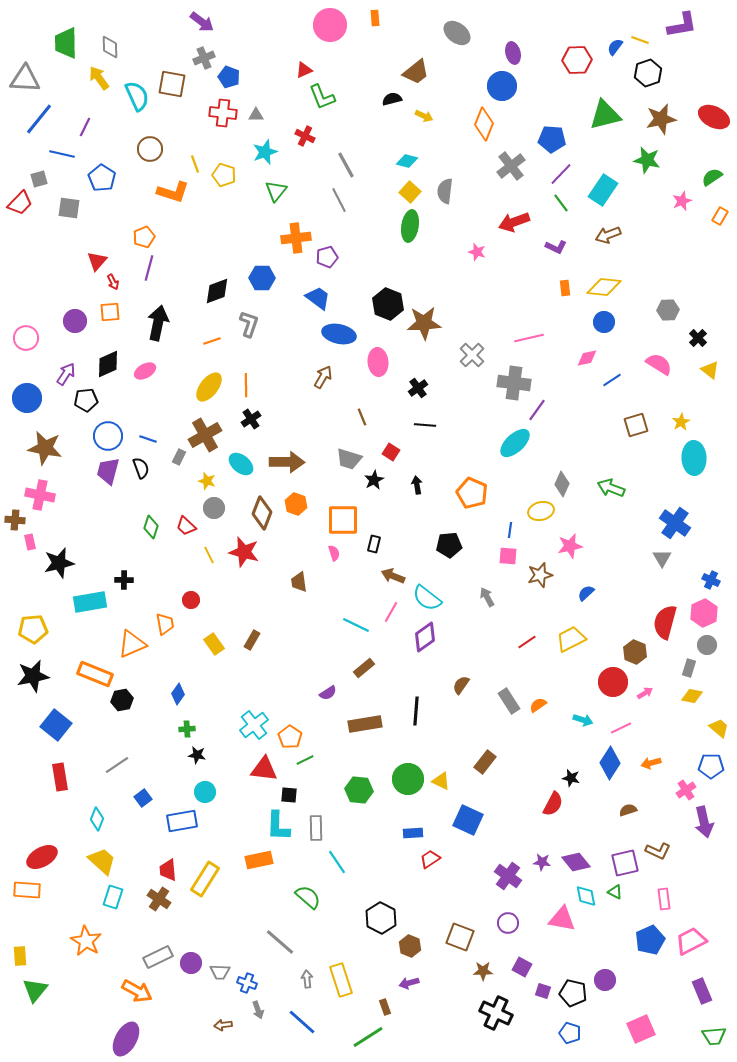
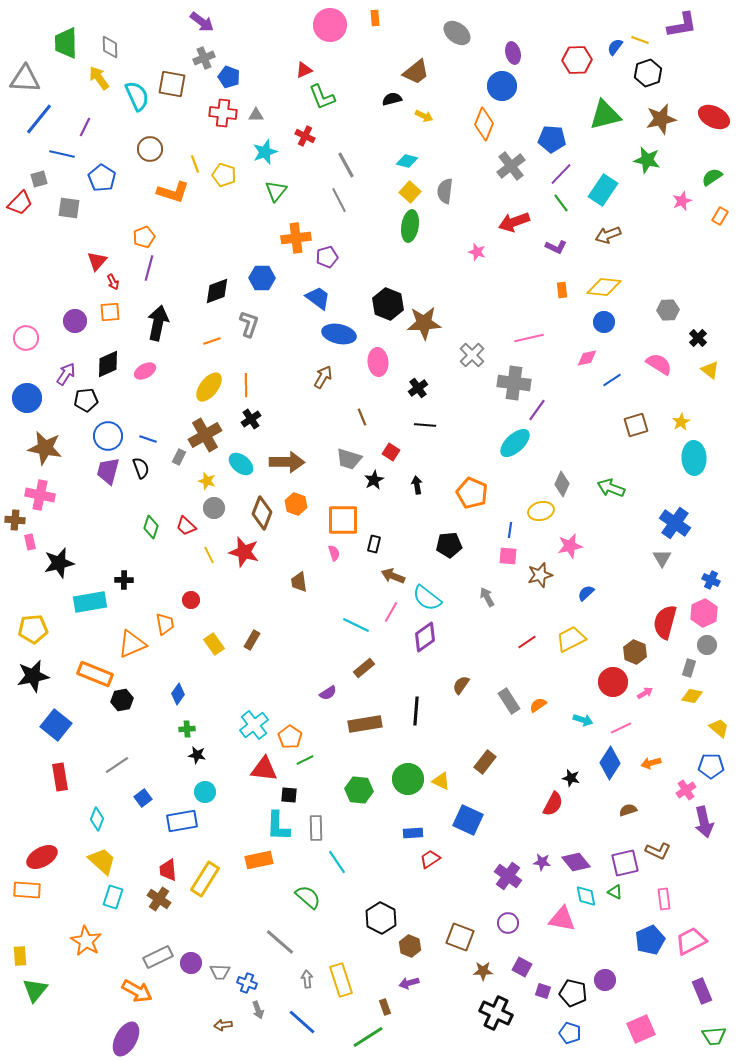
orange rectangle at (565, 288): moved 3 px left, 2 px down
